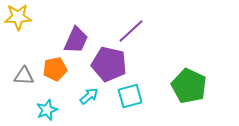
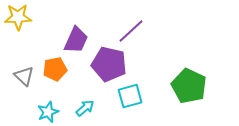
gray triangle: rotated 40 degrees clockwise
cyan arrow: moved 4 px left, 12 px down
cyan star: moved 1 px right, 2 px down
